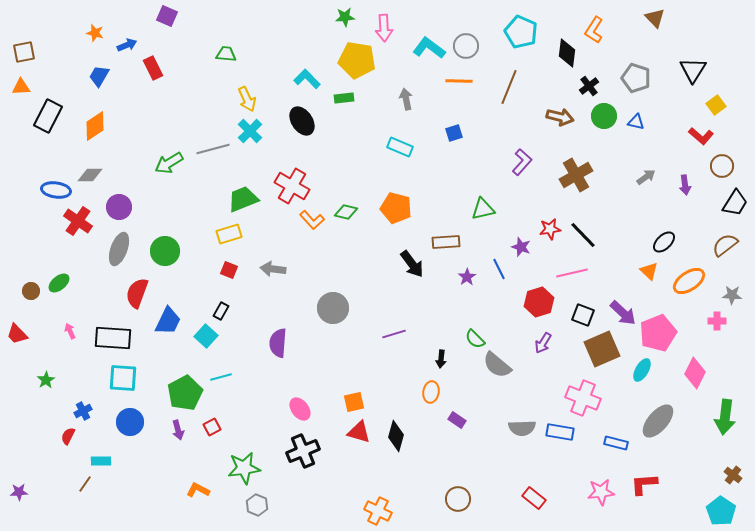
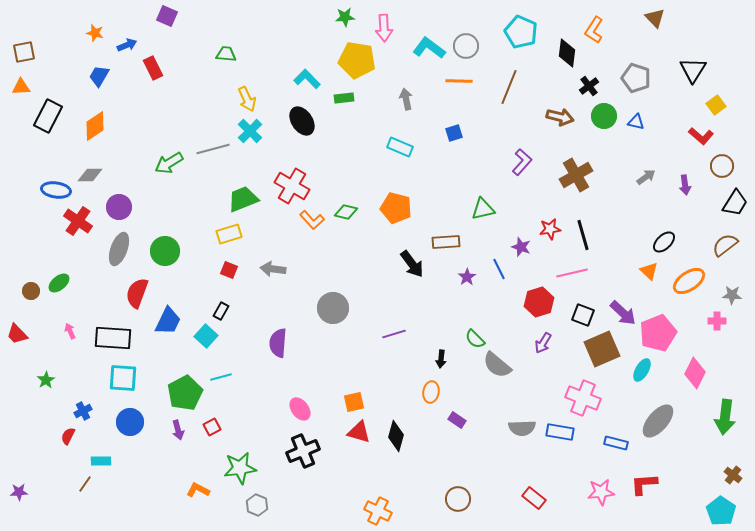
black line at (583, 235): rotated 28 degrees clockwise
green star at (244, 468): moved 4 px left
